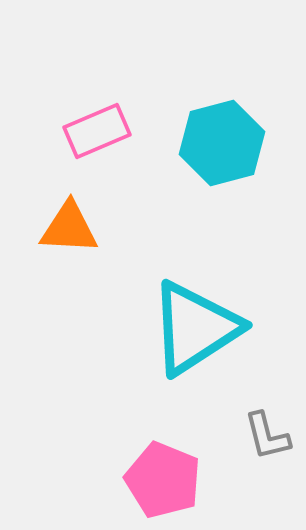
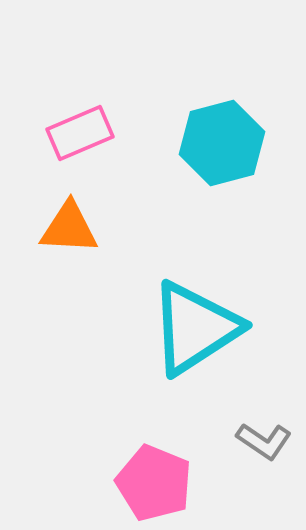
pink rectangle: moved 17 px left, 2 px down
gray L-shape: moved 3 px left, 5 px down; rotated 42 degrees counterclockwise
pink pentagon: moved 9 px left, 3 px down
